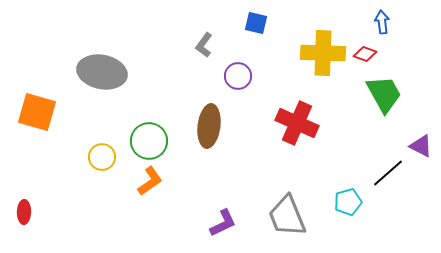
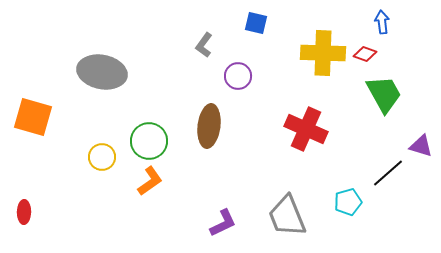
orange square: moved 4 px left, 5 px down
red cross: moved 9 px right, 6 px down
purple triangle: rotated 10 degrees counterclockwise
